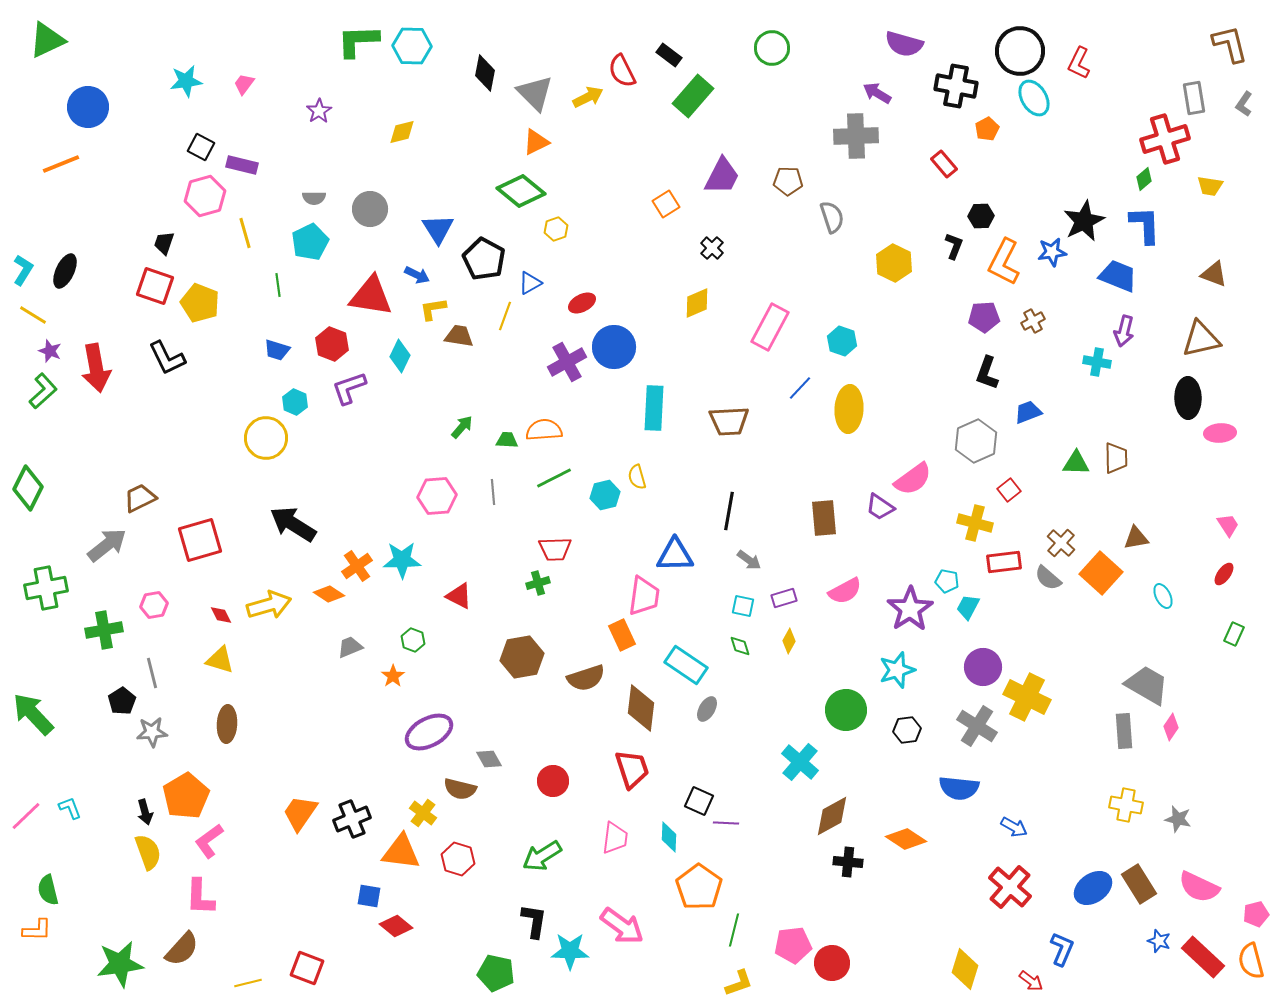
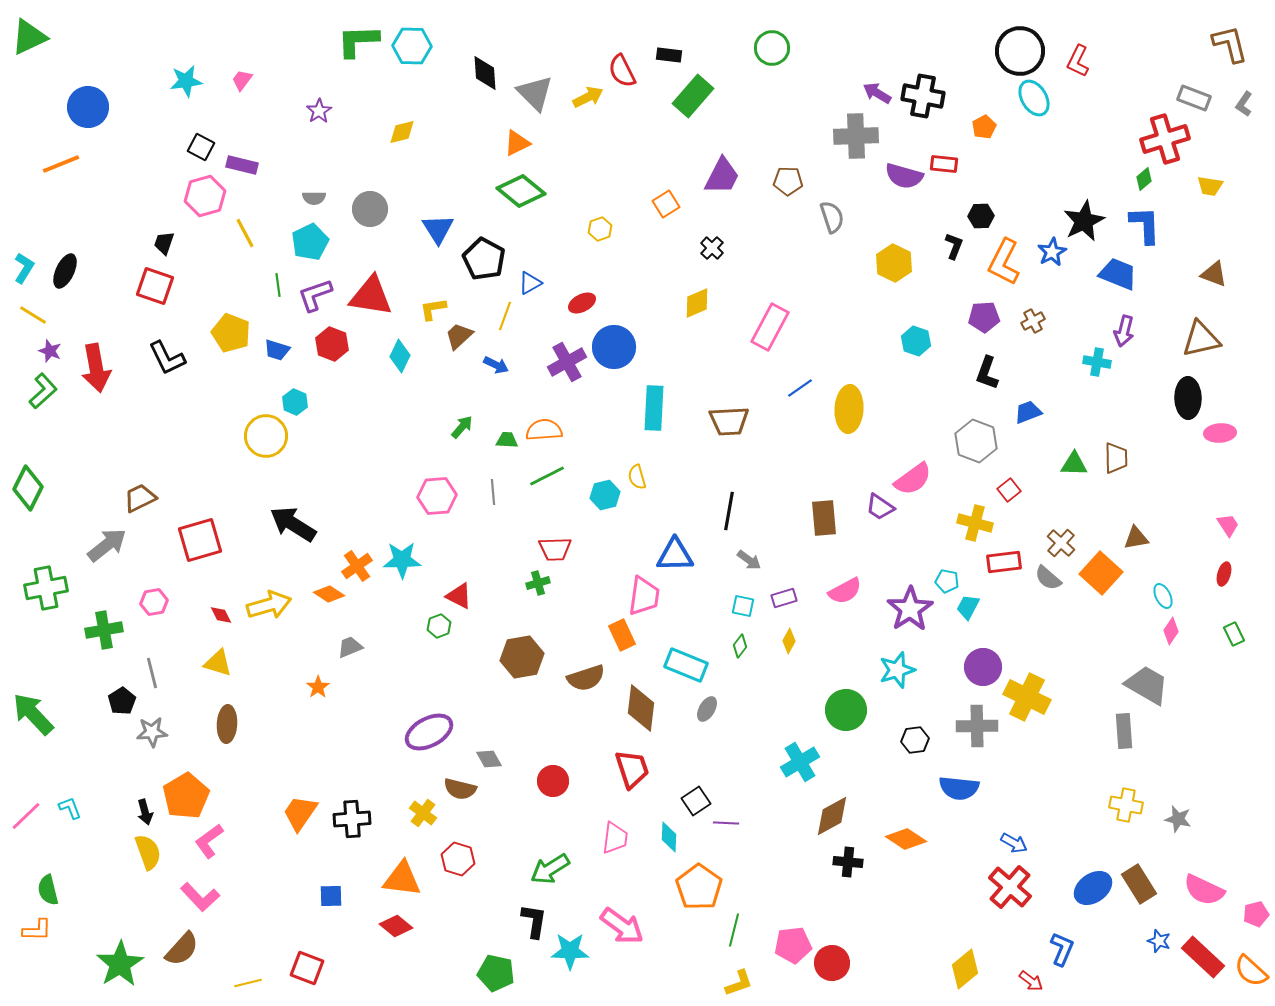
green triangle at (47, 40): moved 18 px left, 3 px up
purple semicircle at (904, 44): moved 132 px down
black rectangle at (669, 55): rotated 30 degrees counterclockwise
red L-shape at (1079, 63): moved 1 px left, 2 px up
black diamond at (485, 73): rotated 15 degrees counterclockwise
pink trapezoid at (244, 84): moved 2 px left, 4 px up
black cross at (956, 86): moved 33 px left, 10 px down
gray rectangle at (1194, 98): rotated 60 degrees counterclockwise
orange pentagon at (987, 129): moved 3 px left, 2 px up
orange triangle at (536, 142): moved 19 px left, 1 px down
red rectangle at (944, 164): rotated 44 degrees counterclockwise
yellow hexagon at (556, 229): moved 44 px right
yellow line at (245, 233): rotated 12 degrees counterclockwise
blue star at (1052, 252): rotated 20 degrees counterclockwise
cyan L-shape at (23, 270): moved 1 px right, 2 px up
blue arrow at (417, 275): moved 79 px right, 90 px down
blue trapezoid at (1118, 276): moved 2 px up
yellow pentagon at (200, 303): moved 31 px right, 30 px down
brown trapezoid at (459, 336): rotated 52 degrees counterclockwise
cyan hexagon at (842, 341): moved 74 px right
purple L-shape at (349, 388): moved 34 px left, 93 px up
blue line at (800, 388): rotated 12 degrees clockwise
yellow circle at (266, 438): moved 2 px up
gray hexagon at (976, 441): rotated 15 degrees counterclockwise
green triangle at (1076, 463): moved 2 px left, 1 px down
green line at (554, 478): moved 7 px left, 2 px up
red ellipse at (1224, 574): rotated 20 degrees counterclockwise
pink hexagon at (154, 605): moved 3 px up
green rectangle at (1234, 634): rotated 50 degrees counterclockwise
green hexagon at (413, 640): moved 26 px right, 14 px up; rotated 20 degrees clockwise
green diamond at (740, 646): rotated 55 degrees clockwise
yellow triangle at (220, 660): moved 2 px left, 3 px down
cyan rectangle at (686, 665): rotated 12 degrees counterclockwise
orange star at (393, 676): moved 75 px left, 11 px down
gray cross at (977, 726): rotated 33 degrees counterclockwise
pink diamond at (1171, 727): moved 96 px up
black hexagon at (907, 730): moved 8 px right, 10 px down
cyan cross at (800, 762): rotated 18 degrees clockwise
black square at (699, 801): moved 3 px left; rotated 32 degrees clockwise
black cross at (352, 819): rotated 18 degrees clockwise
blue arrow at (1014, 827): moved 16 px down
orange triangle at (401, 852): moved 1 px right, 27 px down
green arrow at (542, 856): moved 8 px right, 13 px down
pink semicircle at (1199, 887): moved 5 px right, 3 px down
blue square at (369, 896): moved 38 px left; rotated 10 degrees counterclockwise
pink L-shape at (200, 897): rotated 45 degrees counterclockwise
orange semicircle at (1251, 961): moved 10 px down; rotated 33 degrees counterclockwise
green star at (120, 964): rotated 24 degrees counterclockwise
yellow diamond at (965, 969): rotated 33 degrees clockwise
